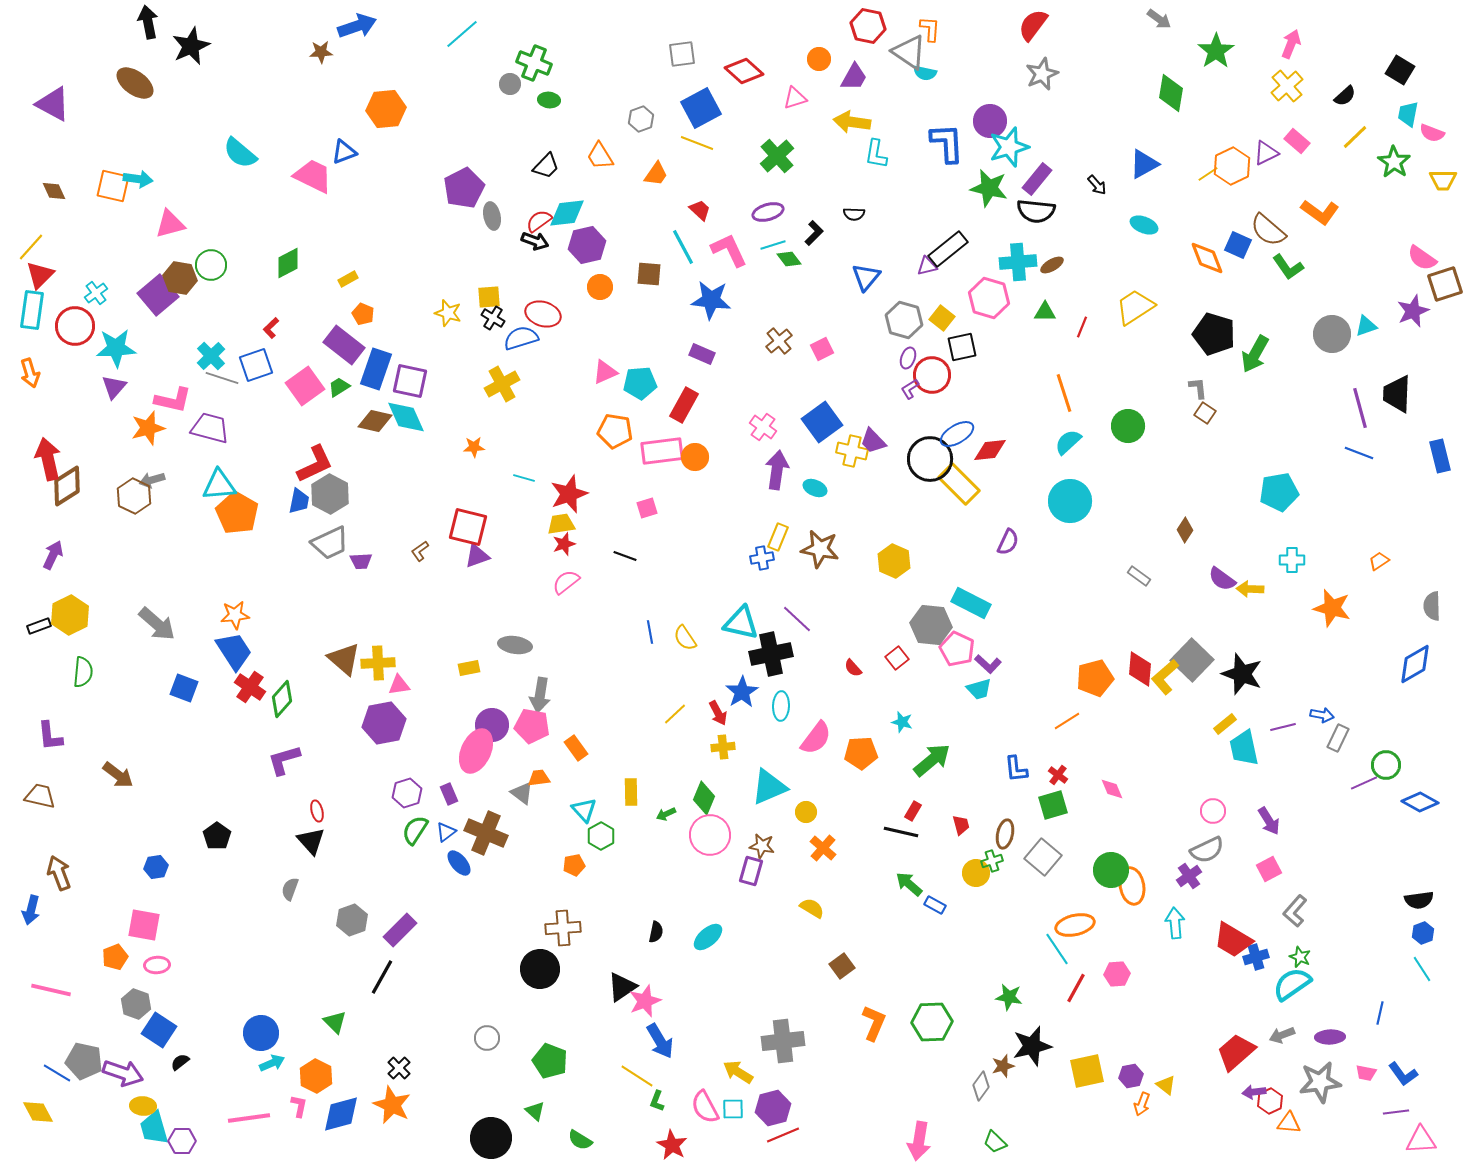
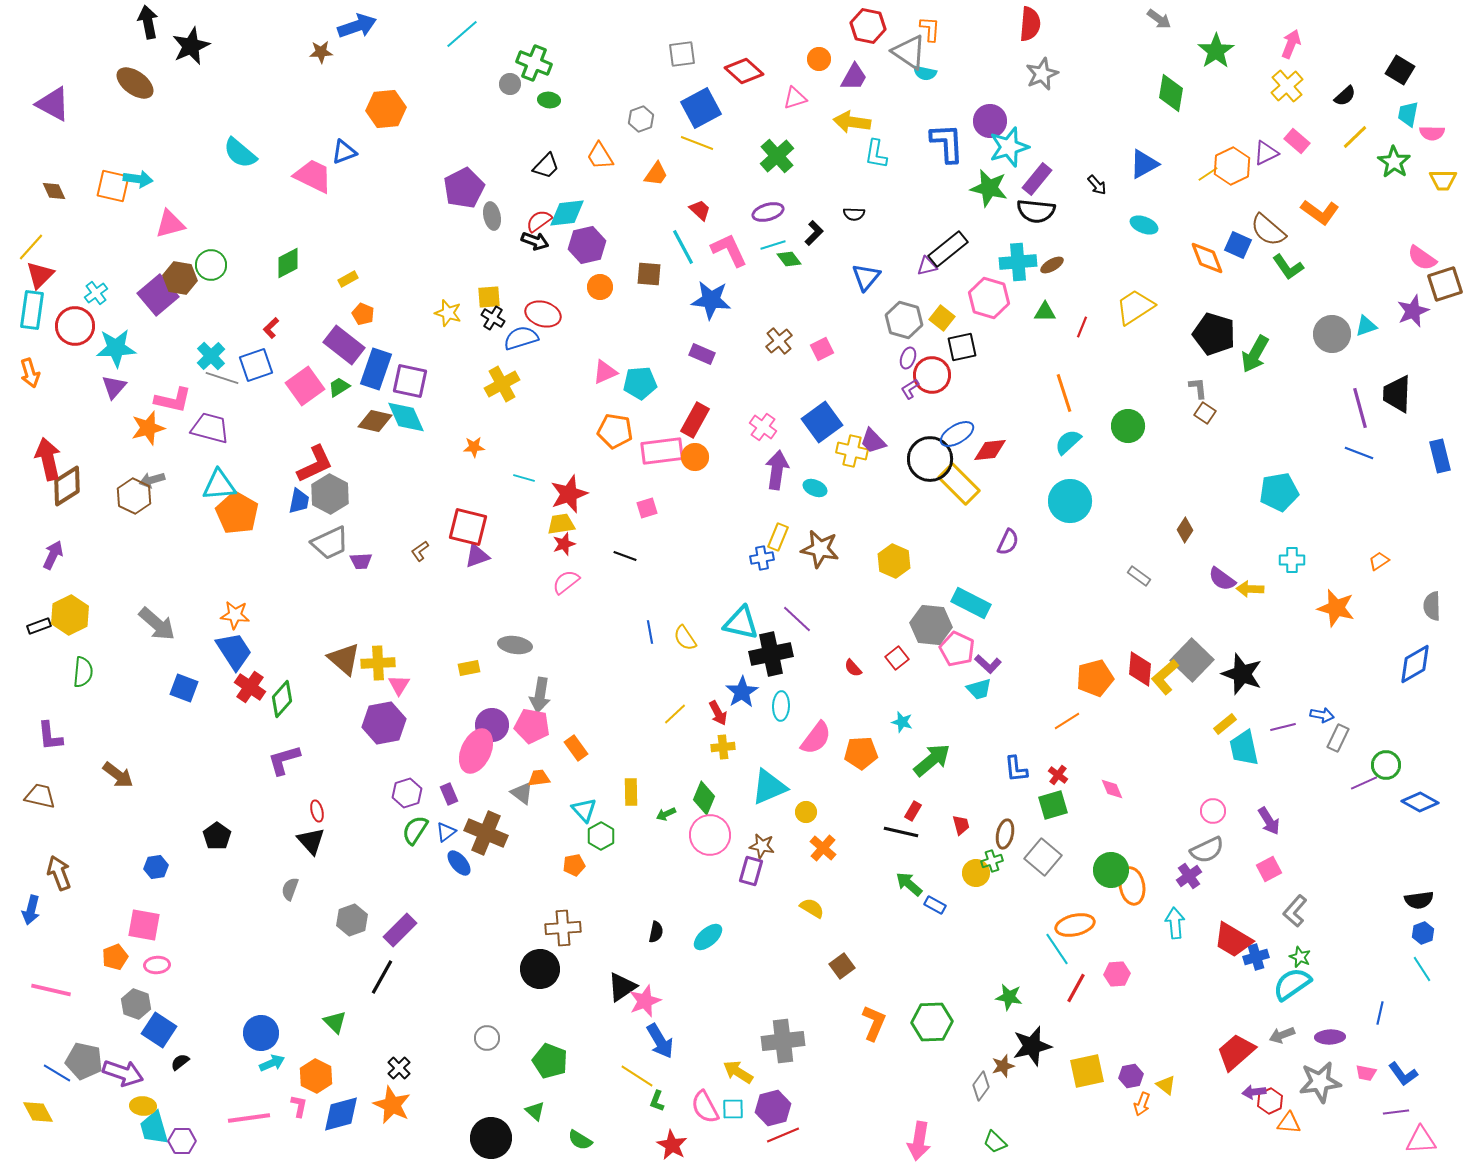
red semicircle at (1033, 25): moved 3 px left, 1 px up; rotated 148 degrees clockwise
pink semicircle at (1432, 133): rotated 20 degrees counterclockwise
red rectangle at (684, 405): moved 11 px right, 15 px down
orange star at (1332, 608): moved 4 px right
orange star at (235, 615): rotated 12 degrees clockwise
pink triangle at (399, 685): rotated 50 degrees counterclockwise
